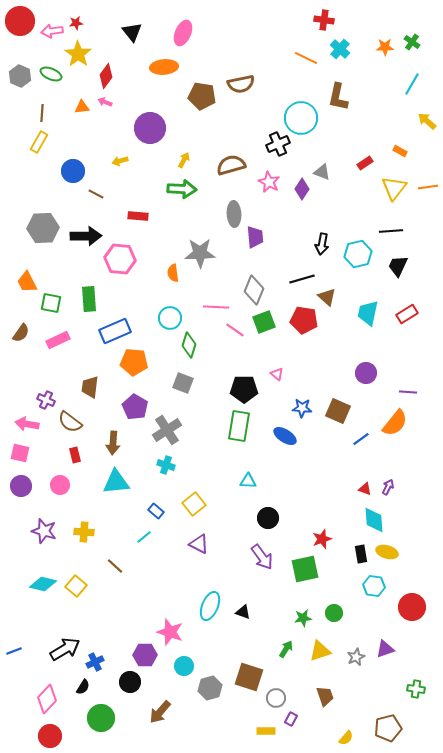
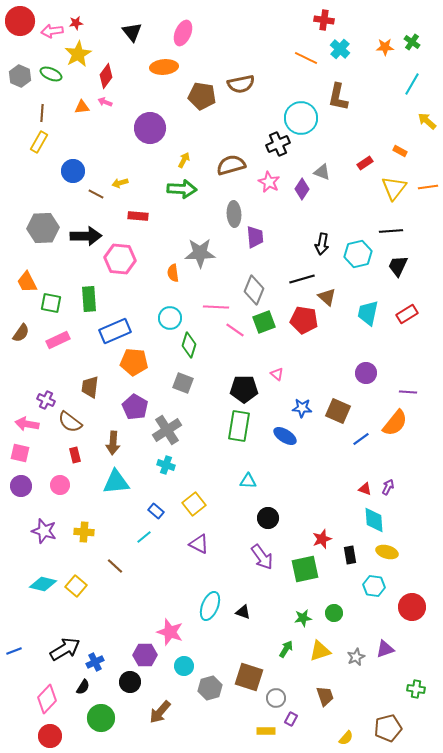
yellow star at (78, 54): rotated 8 degrees clockwise
yellow arrow at (120, 161): moved 22 px down
black rectangle at (361, 554): moved 11 px left, 1 px down
